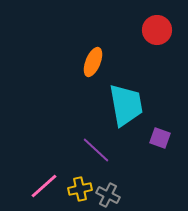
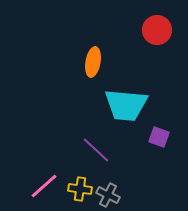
orange ellipse: rotated 12 degrees counterclockwise
cyan trapezoid: rotated 105 degrees clockwise
purple square: moved 1 px left, 1 px up
yellow cross: rotated 20 degrees clockwise
